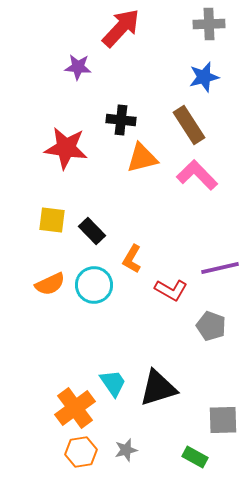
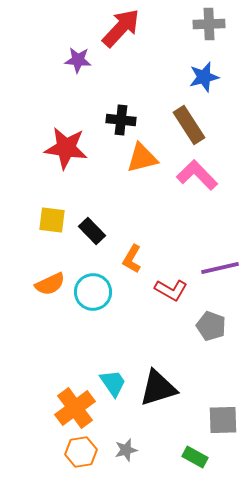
purple star: moved 7 px up
cyan circle: moved 1 px left, 7 px down
